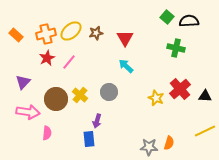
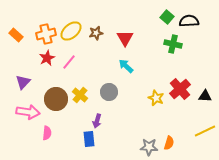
green cross: moved 3 px left, 4 px up
